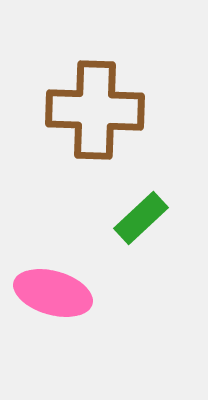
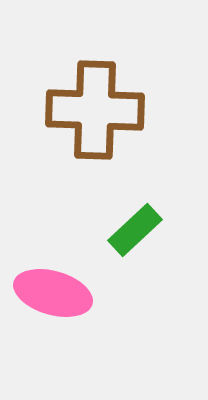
green rectangle: moved 6 px left, 12 px down
